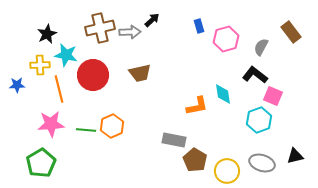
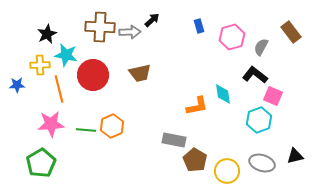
brown cross: moved 1 px up; rotated 16 degrees clockwise
pink hexagon: moved 6 px right, 2 px up
